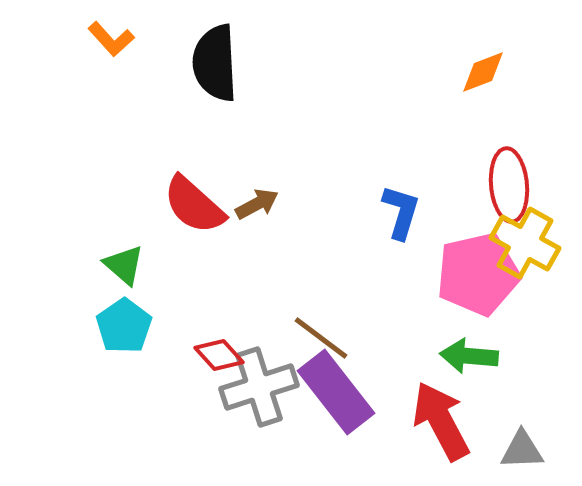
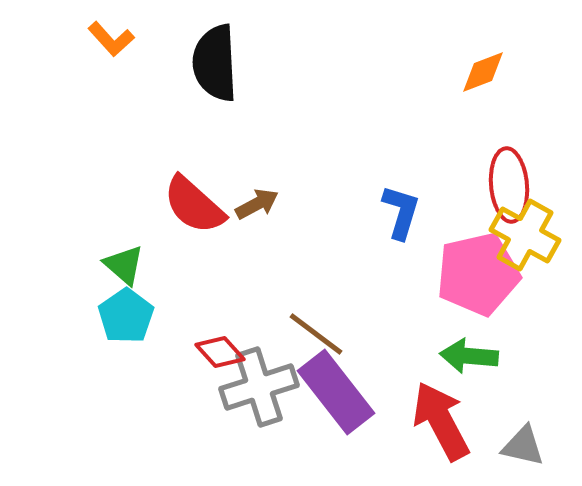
yellow cross: moved 8 px up
cyan pentagon: moved 2 px right, 10 px up
brown line: moved 5 px left, 4 px up
red diamond: moved 1 px right, 3 px up
gray triangle: moved 1 px right, 4 px up; rotated 15 degrees clockwise
